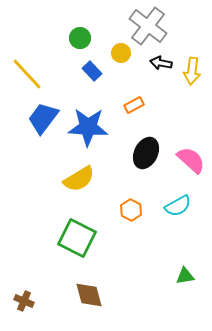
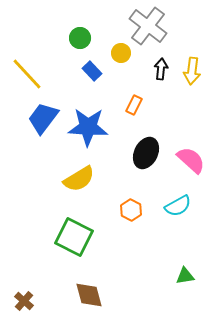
black arrow: moved 6 px down; rotated 85 degrees clockwise
orange rectangle: rotated 36 degrees counterclockwise
green square: moved 3 px left, 1 px up
brown cross: rotated 18 degrees clockwise
